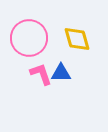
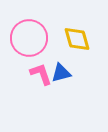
blue triangle: rotated 15 degrees counterclockwise
